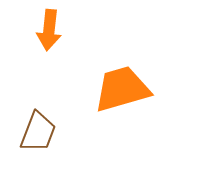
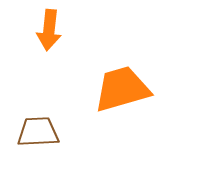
brown trapezoid: rotated 114 degrees counterclockwise
